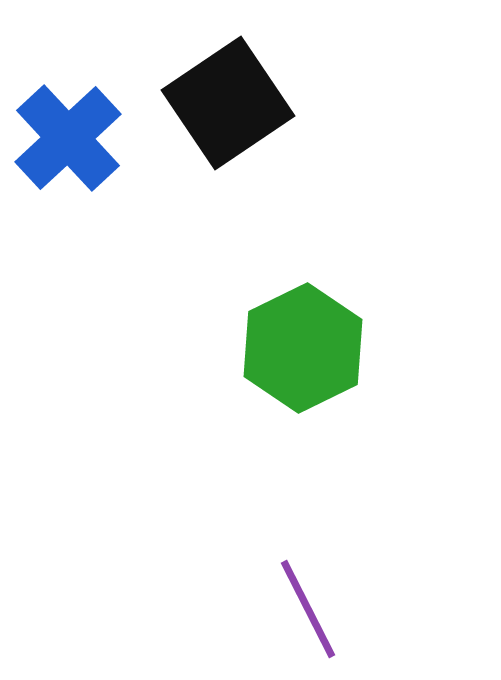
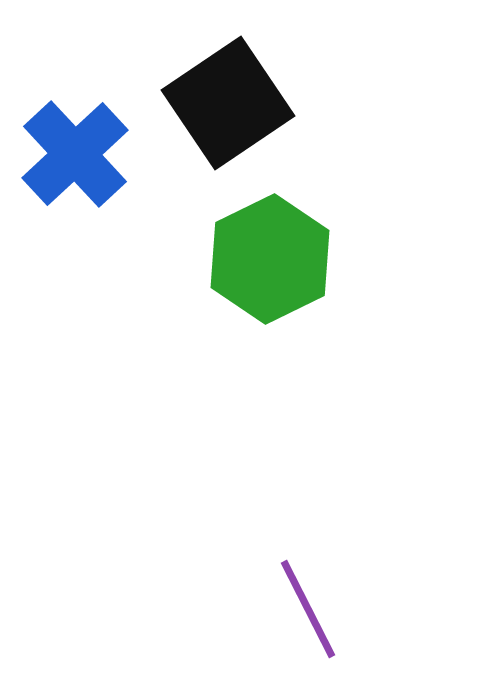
blue cross: moved 7 px right, 16 px down
green hexagon: moved 33 px left, 89 px up
